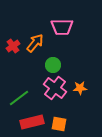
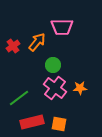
orange arrow: moved 2 px right, 1 px up
